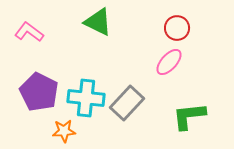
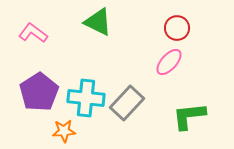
pink L-shape: moved 4 px right, 1 px down
purple pentagon: rotated 12 degrees clockwise
